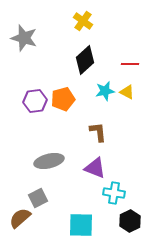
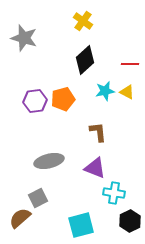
cyan square: rotated 16 degrees counterclockwise
